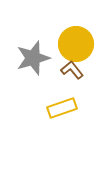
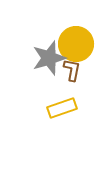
gray star: moved 16 px right
brown L-shape: rotated 50 degrees clockwise
